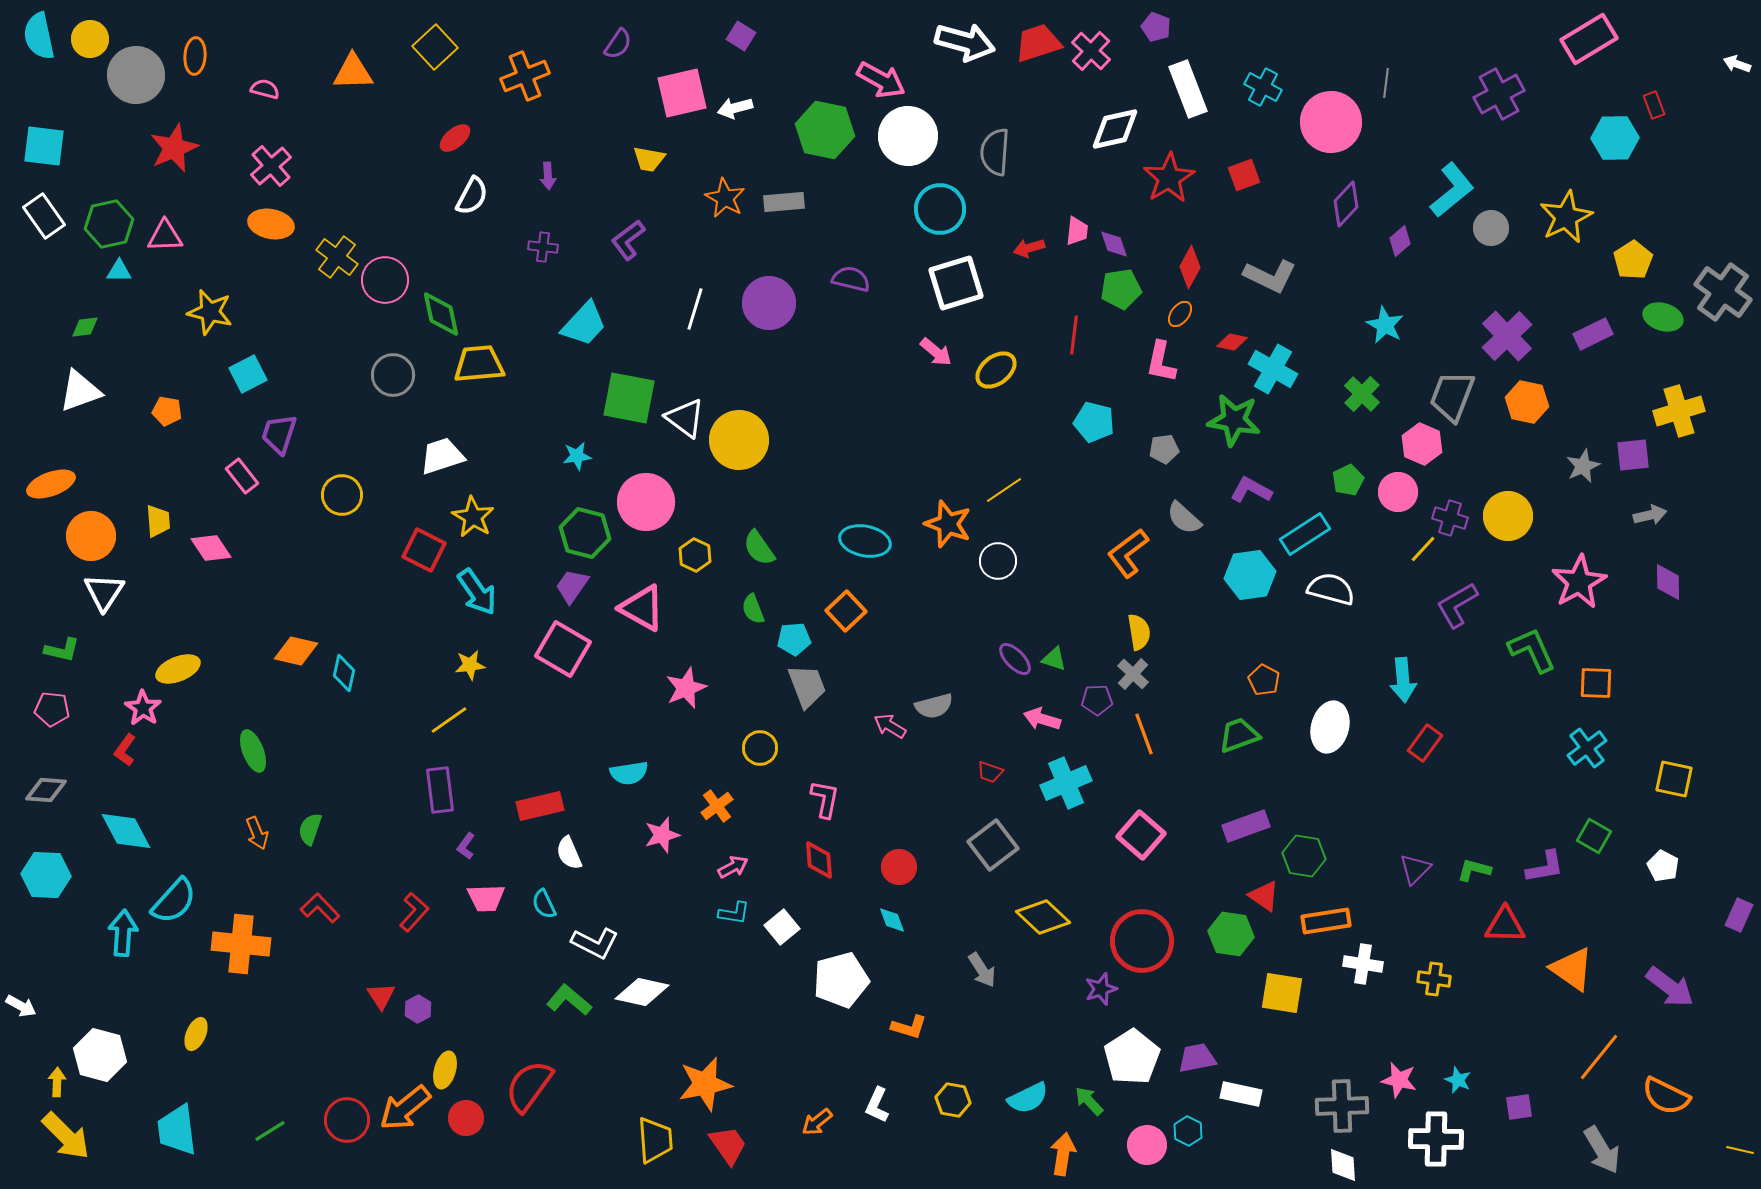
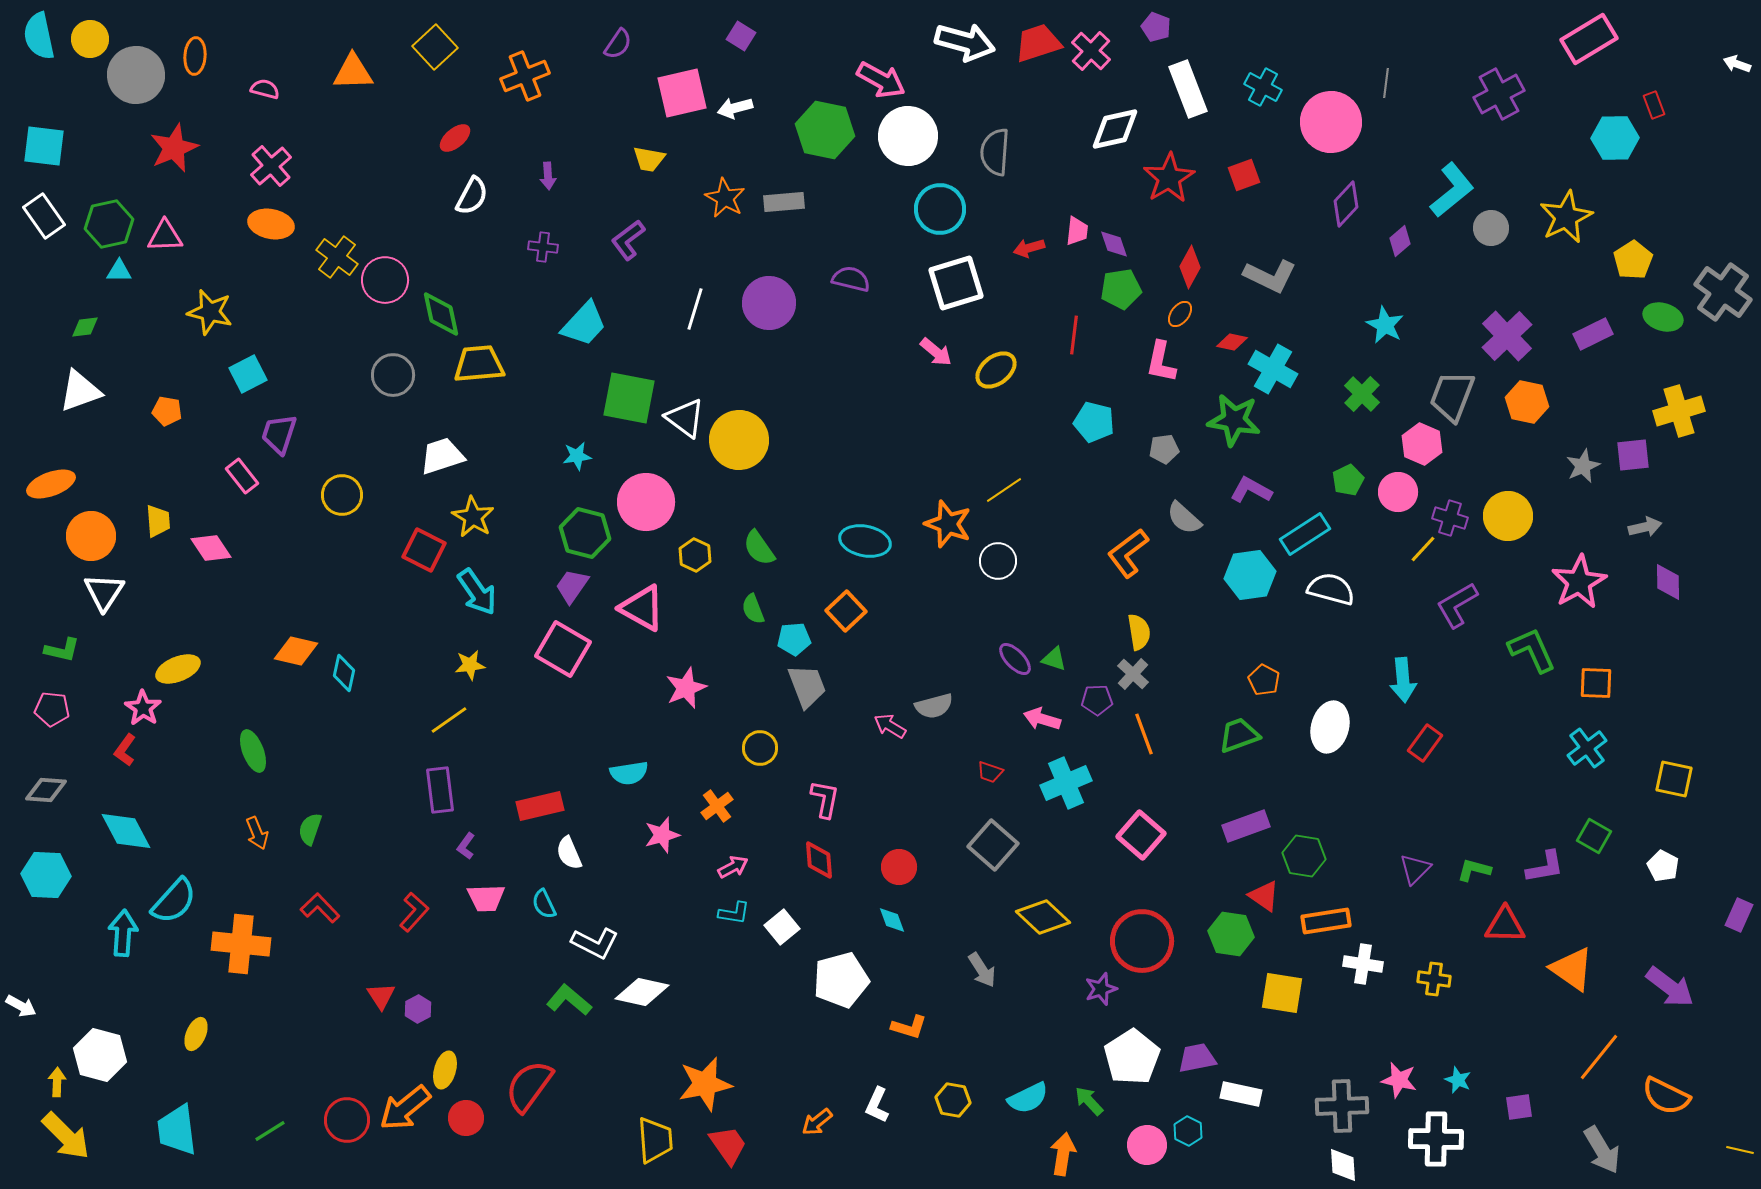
gray arrow at (1650, 515): moved 5 px left, 12 px down
gray square at (993, 845): rotated 12 degrees counterclockwise
